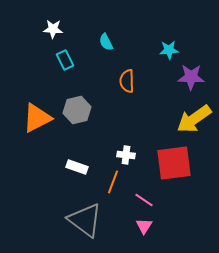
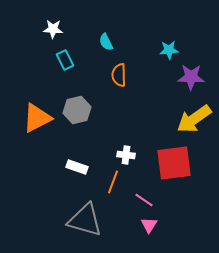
orange semicircle: moved 8 px left, 6 px up
gray triangle: rotated 21 degrees counterclockwise
pink triangle: moved 5 px right, 1 px up
